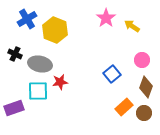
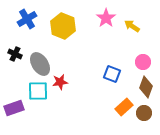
yellow hexagon: moved 8 px right, 4 px up
pink circle: moved 1 px right, 2 px down
gray ellipse: rotated 45 degrees clockwise
blue square: rotated 30 degrees counterclockwise
